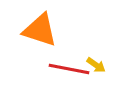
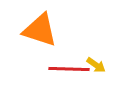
red line: rotated 9 degrees counterclockwise
